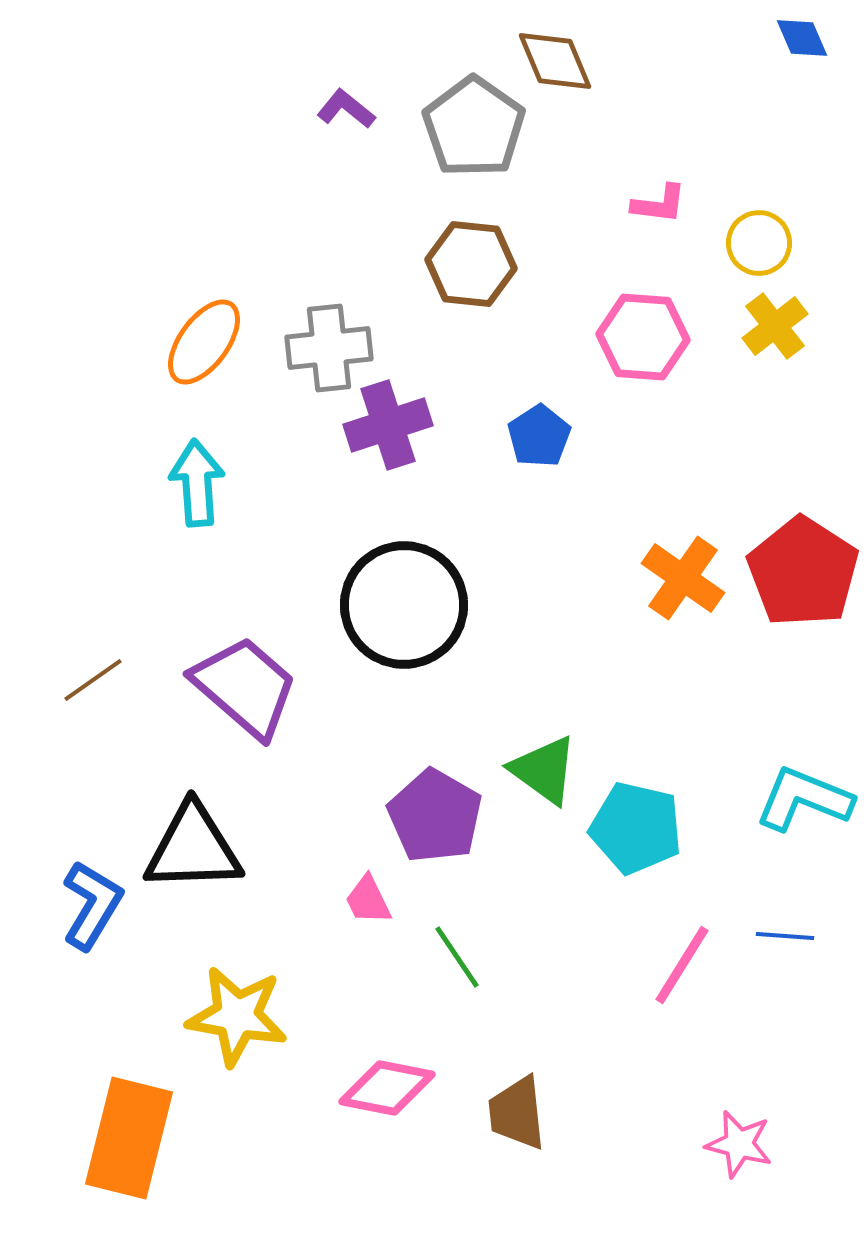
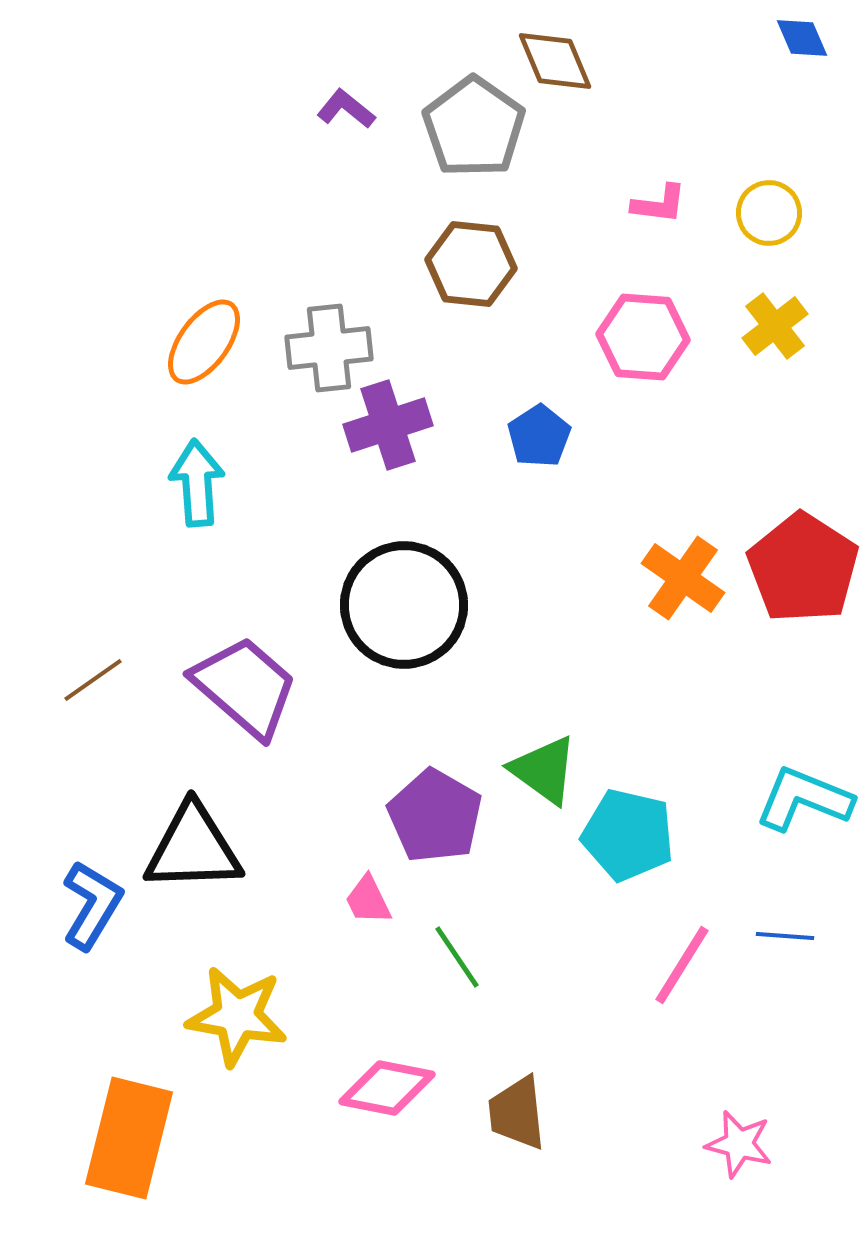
yellow circle: moved 10 px right, 30 px up
red pentagon: moved 4 px up
cyan pentagon: moved 8 px left, 7 px down
